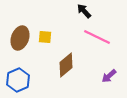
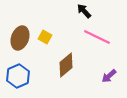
yellow square: rotated 24 degrees clockwise
blue hexagon: moved 4 px up
